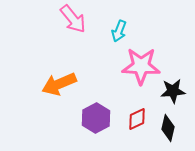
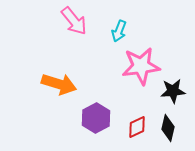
pink arrow: moved 1 px right, 2 px down
pink star: rotated 9 degrees counterclockwise
orange arrow: rotated 140 degrees counterclockwise
red diamond: moved 8 px down
